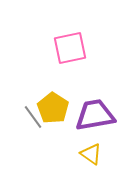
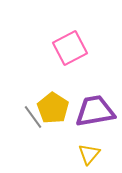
pink square: rotated 16 degrees counterclockwise
purple trapezoid: moved 4 px up
yellow triangle: moved 2 px left; rotated 35 degrees clockwise
